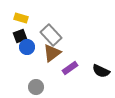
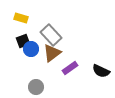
black square: moved 3 px right, 5 px down
blue circle: moved 4 px right, 2 px down
